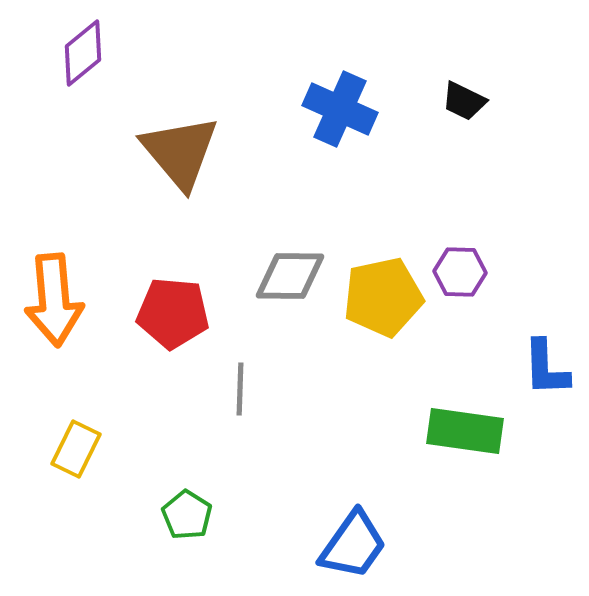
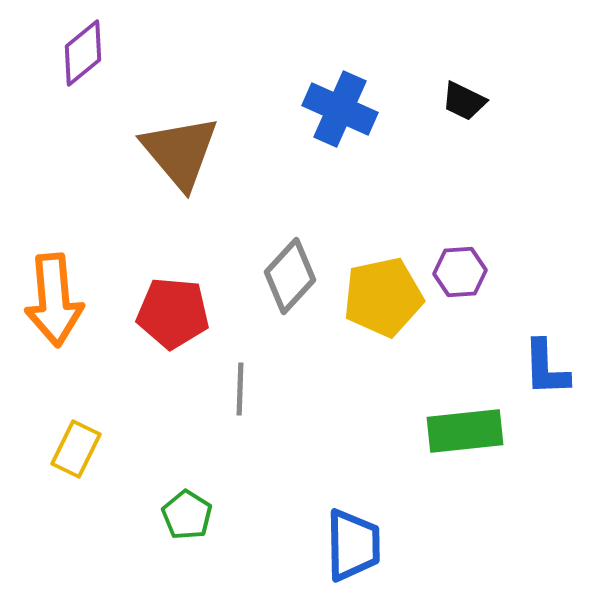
purple hexagon: rotated 6 degrees counterclockwise
gray diamond: rotated 48 degrees counterclockwise
green rectangle: rotated 14 degrees counterclockwise
blue trapezoid: rotated 36 degrees counterclockwise
